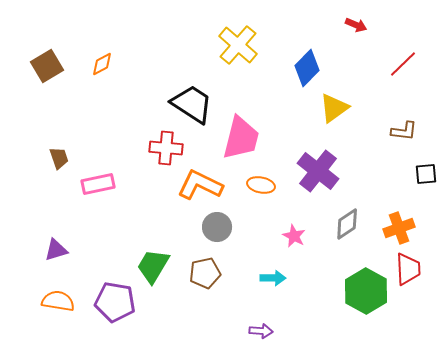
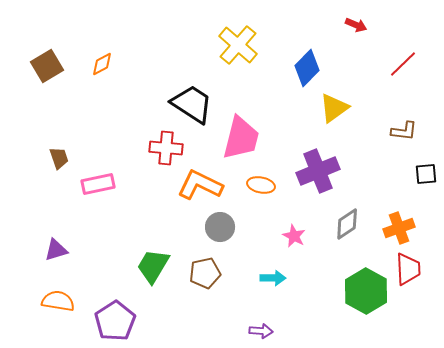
purple cross: rotated 30 degrees clockwise
gray circle: moved 3 px right
purple pentagon: moved 19 px down; rotated 30 degrees clockwise
